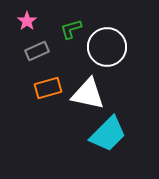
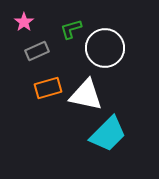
pink star: moved 3 px left, 1 px down
white circle: moved 2 px left, 1 px down
white triangle: moved 2 px left, 1 px down
